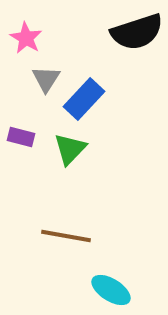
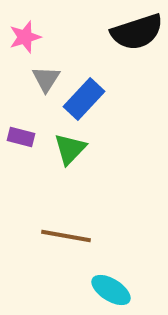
pink star: moved 1 px left, 1 px up; rotated 24 degrees clockwise
